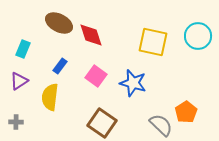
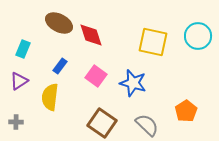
orange pentagon: moved 1 px up
gray semicircle: moved 14 px left
